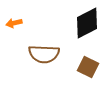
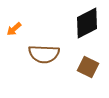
orange arrow: moved 6 px down; rotated 28 degrees counterclockwise
